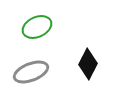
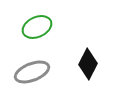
gray ellipse: moved 1 px right
